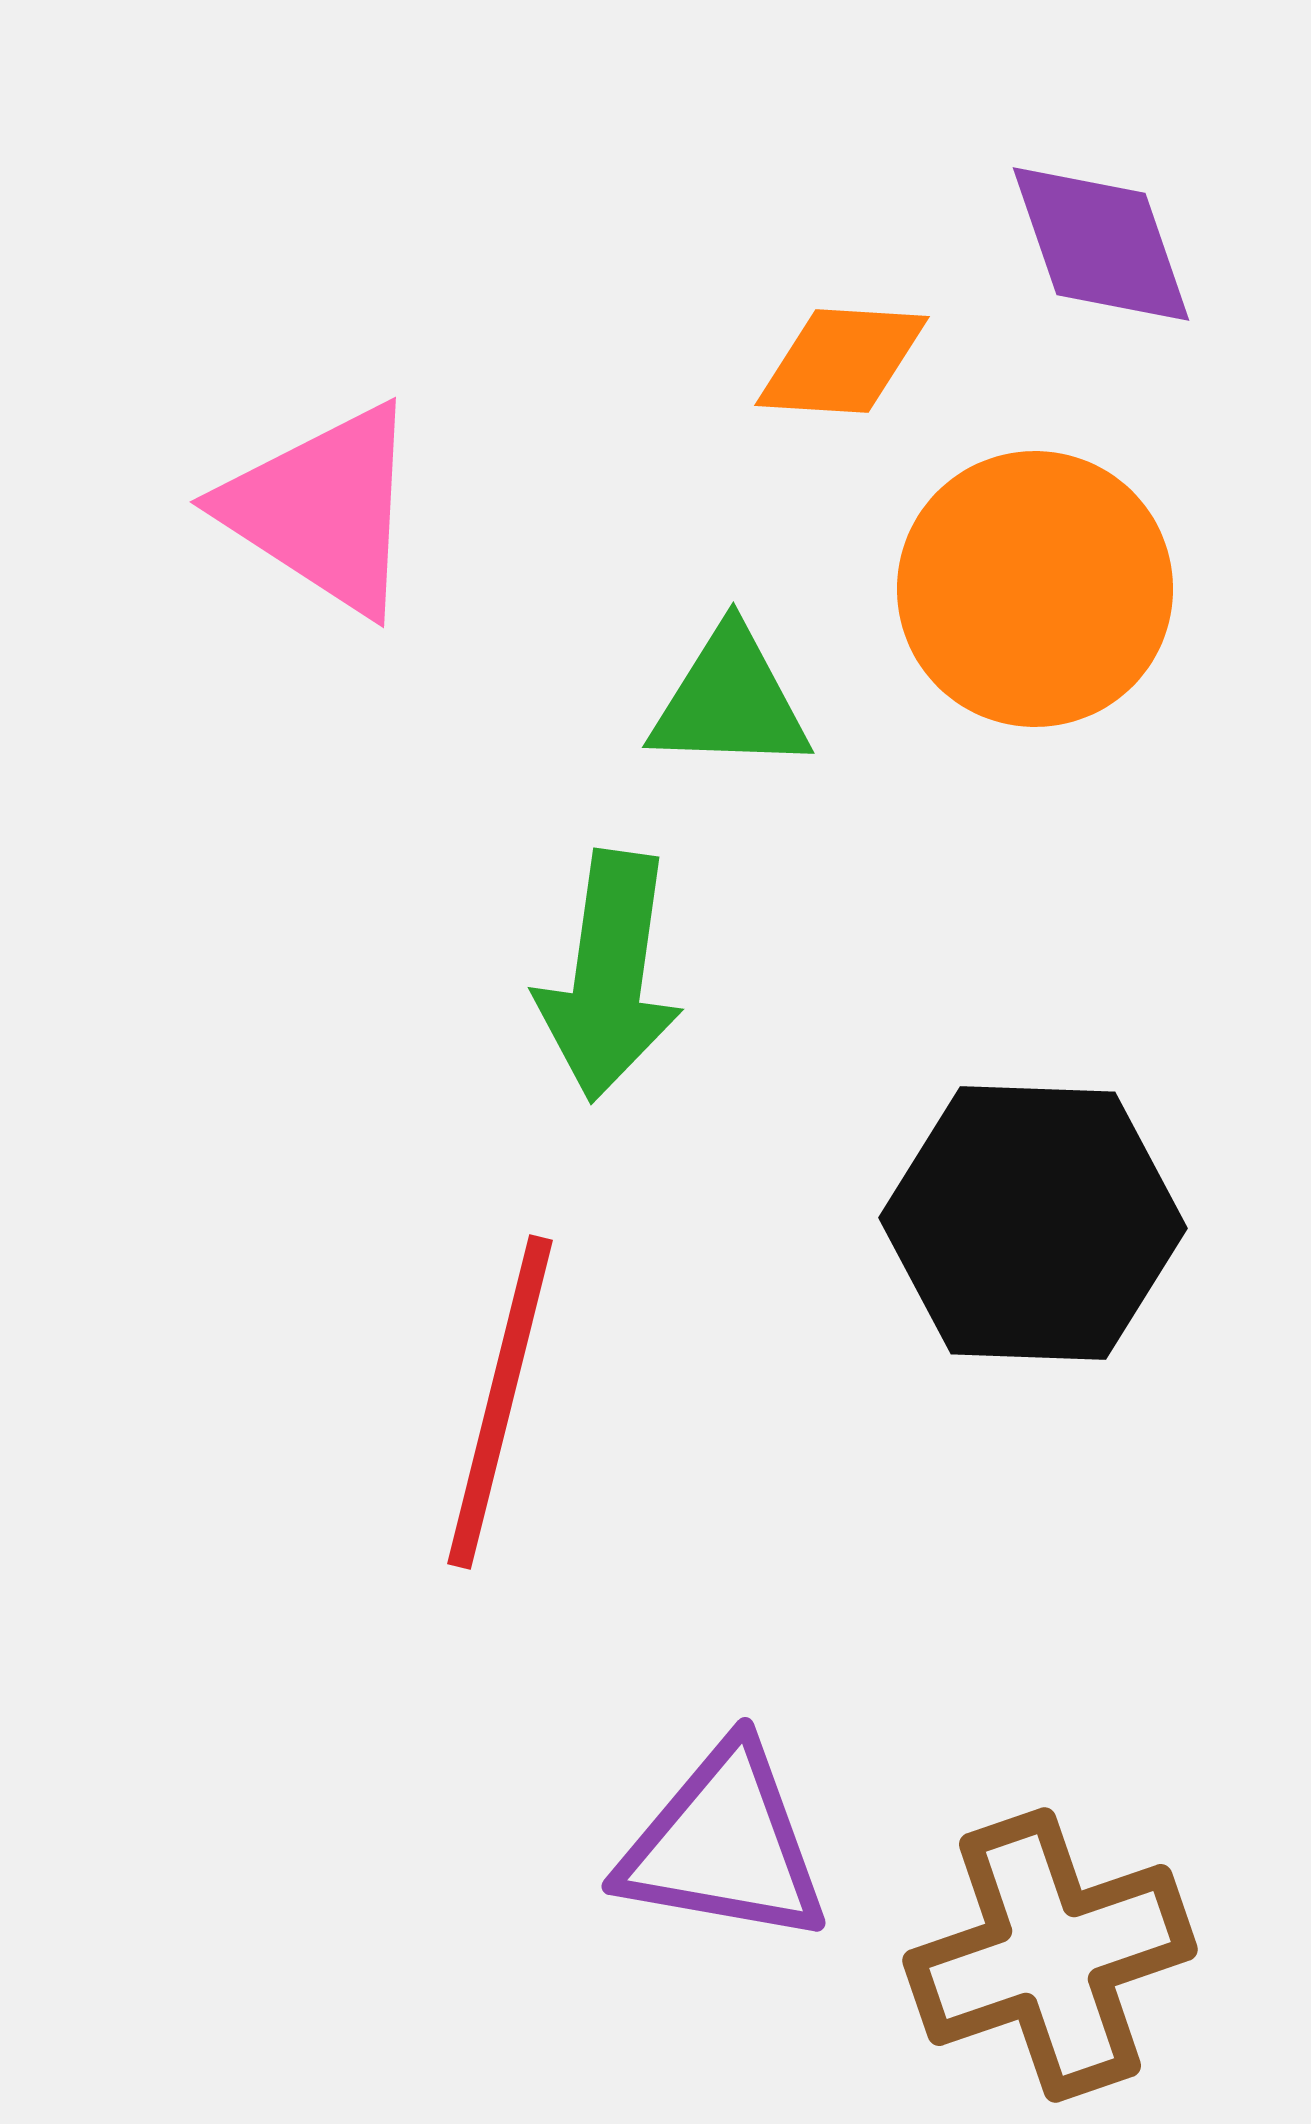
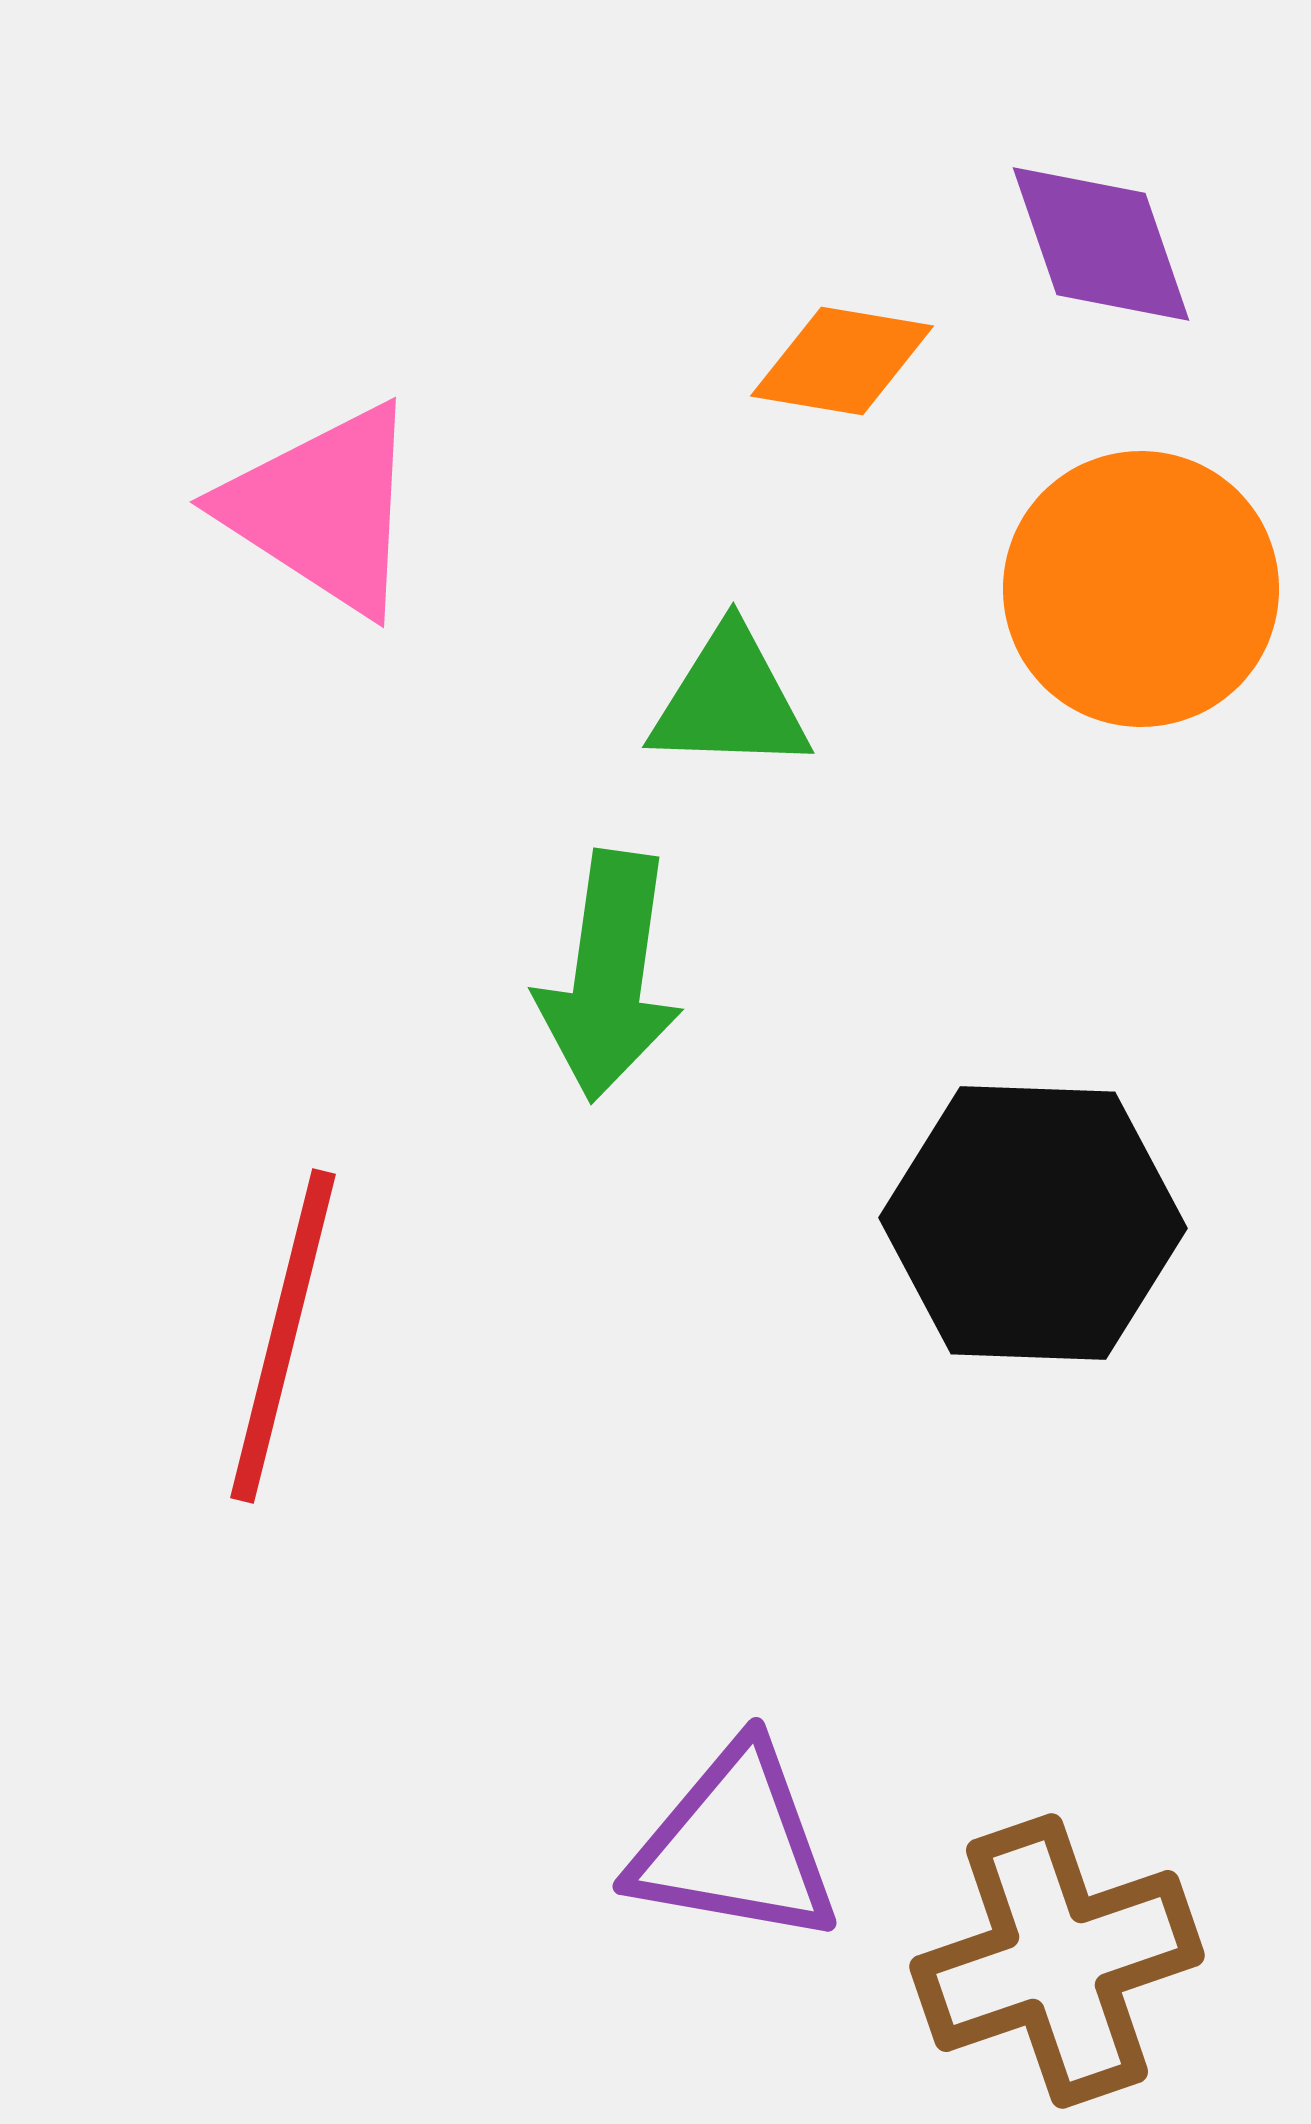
orange diamond: rotated 6 degrees clockwise
orange circle: moved 106 px right
red line: moved 217 px left, 66 px up
purple triangle: moved 11 px right
brown cross: moved 7 px right, 6 px down
